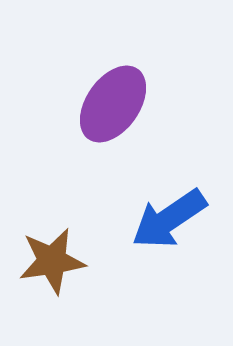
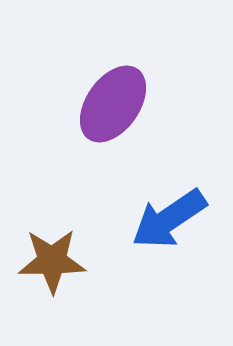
brown star: rotated 8 degrees clockwise
